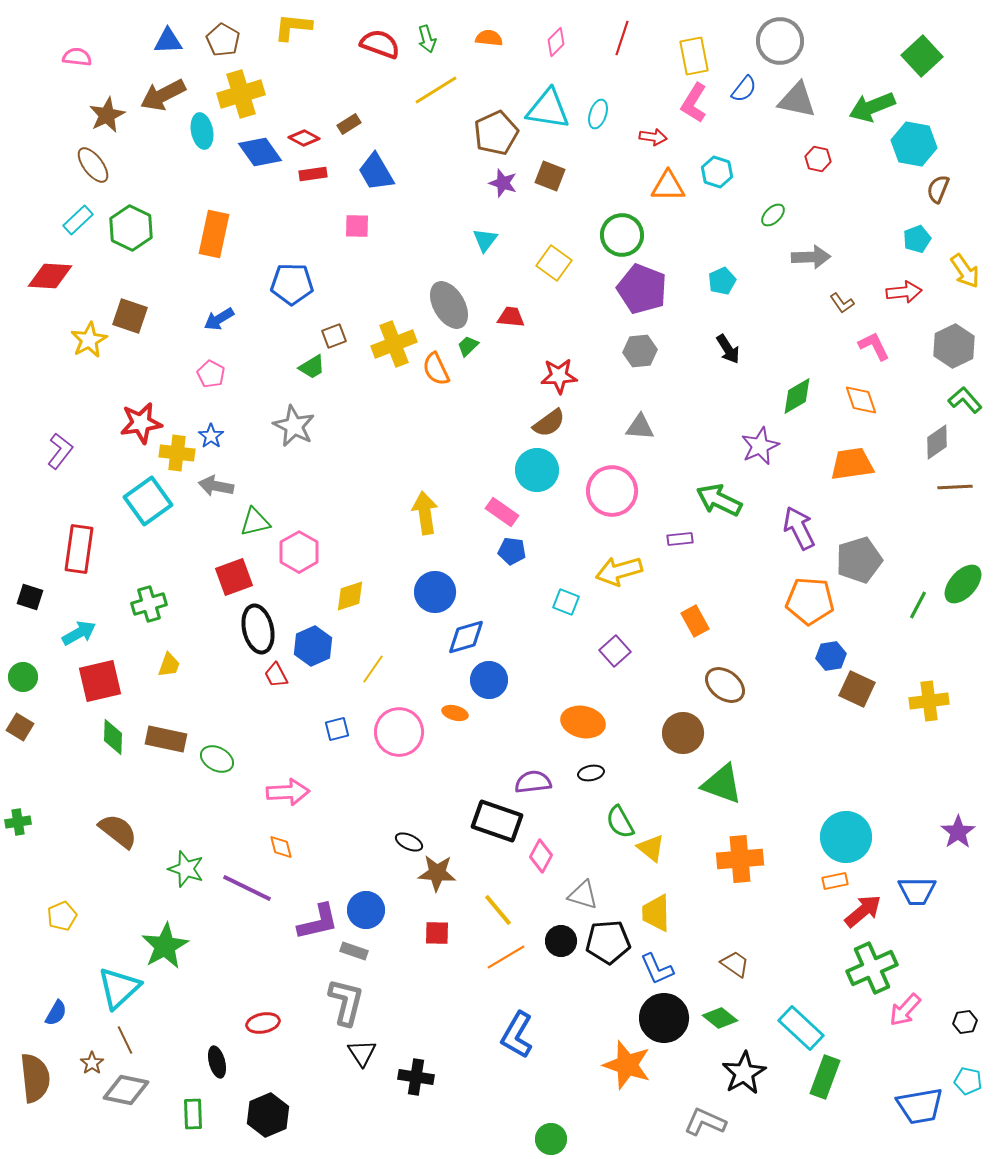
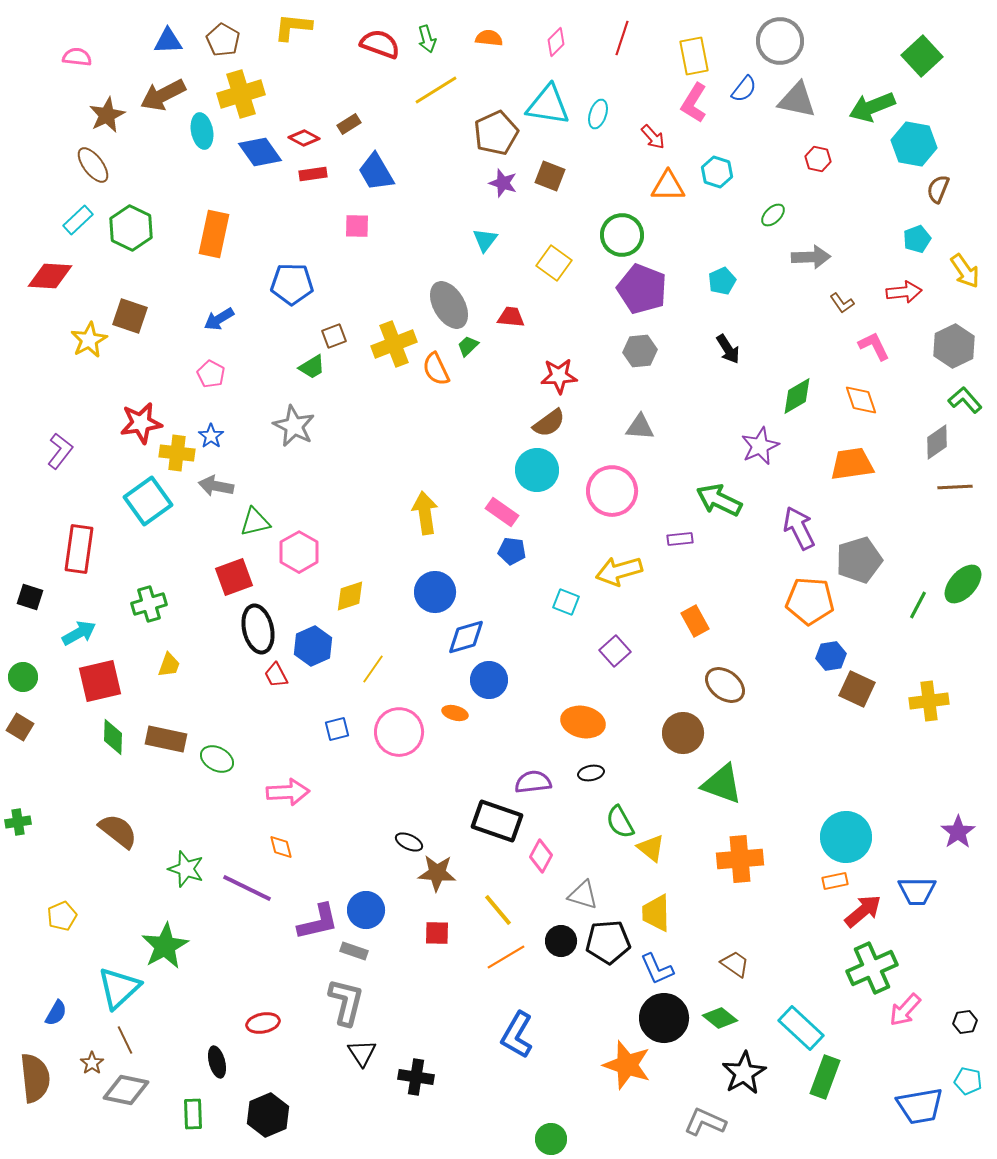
cyan triangle at (548, 109): moved 4 px up
red arrow at (653, 137): rotated 40 degrees clockwise
